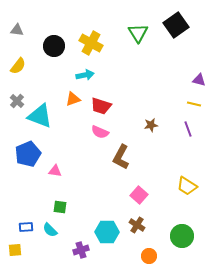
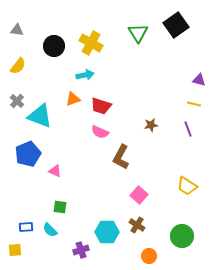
pink triangle: rotated 16 degrees clockwise
